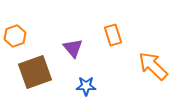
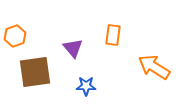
orange rectangle: rotated 25 degrees clockwise
orange arrow: moved 1 px right, 1 px down; rotated 12 degrees counterclockwise
brown square: rotated 12 degrees clockwise
